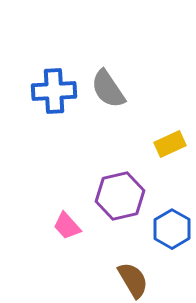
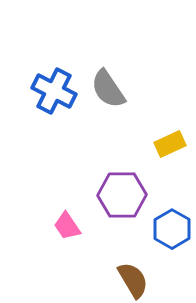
blue cross: rotated 30 degrees clockwise
purple hexagon: moved 2 px right, 1 px up; rotated 12 degrees clockwise
pink trapezoid: rotated 8 degrees clockwise
